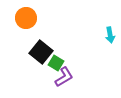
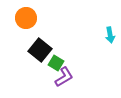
black square: moved 1 px left, 2 px up
